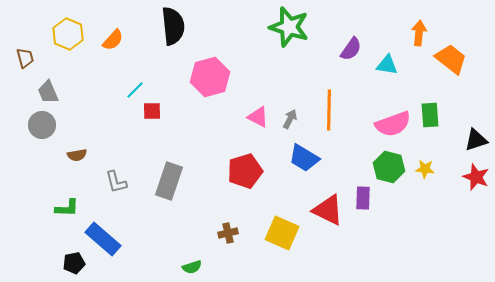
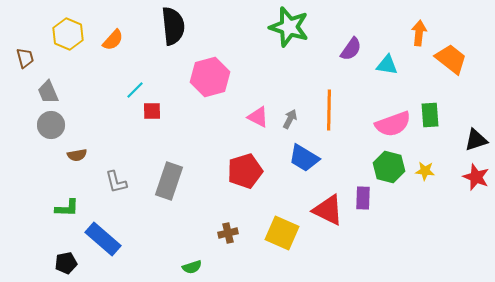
gray circle: moved 9 px right
yellow star: moved 2 px down
black pentagon: moved 8 px left
